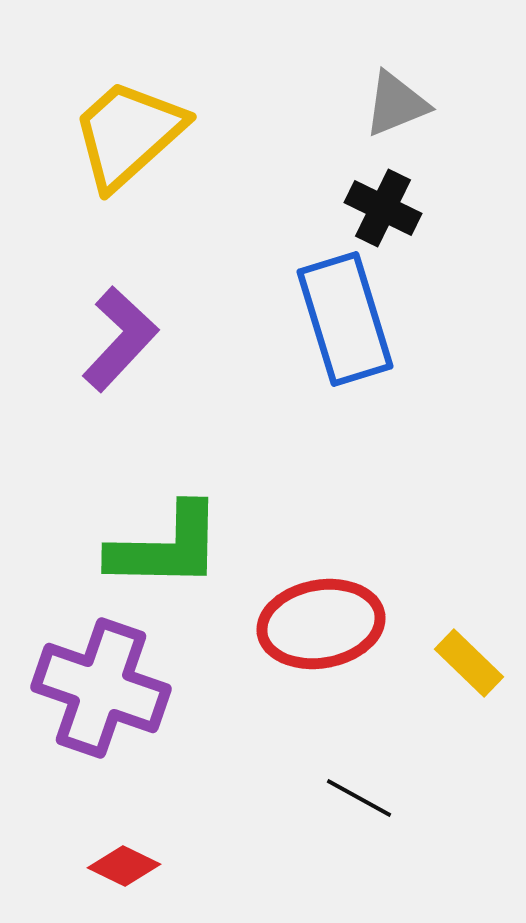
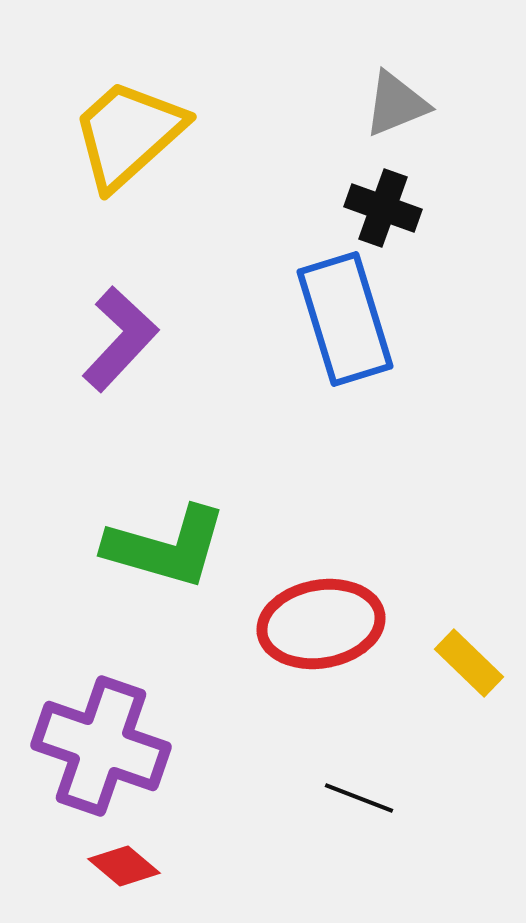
black cross: rotated 6 degrees counterclockwise
green L-shape: rotated 15 degrees clockwise
purple cross: moved 58 px down
black line: rotated 8 degrees counterclockwise
red diamond: rotated 14 degrees clockwise
